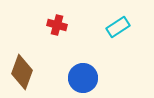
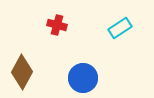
cyan rectangle: moved 2 px right, 1 px down
brown diamond: rotated 8 degrees clockwise
